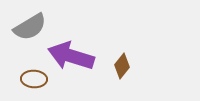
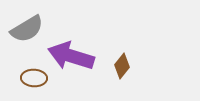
gray semicircle: moved 3 px left, 2 px down
brown ellipse: moved 1 px up
